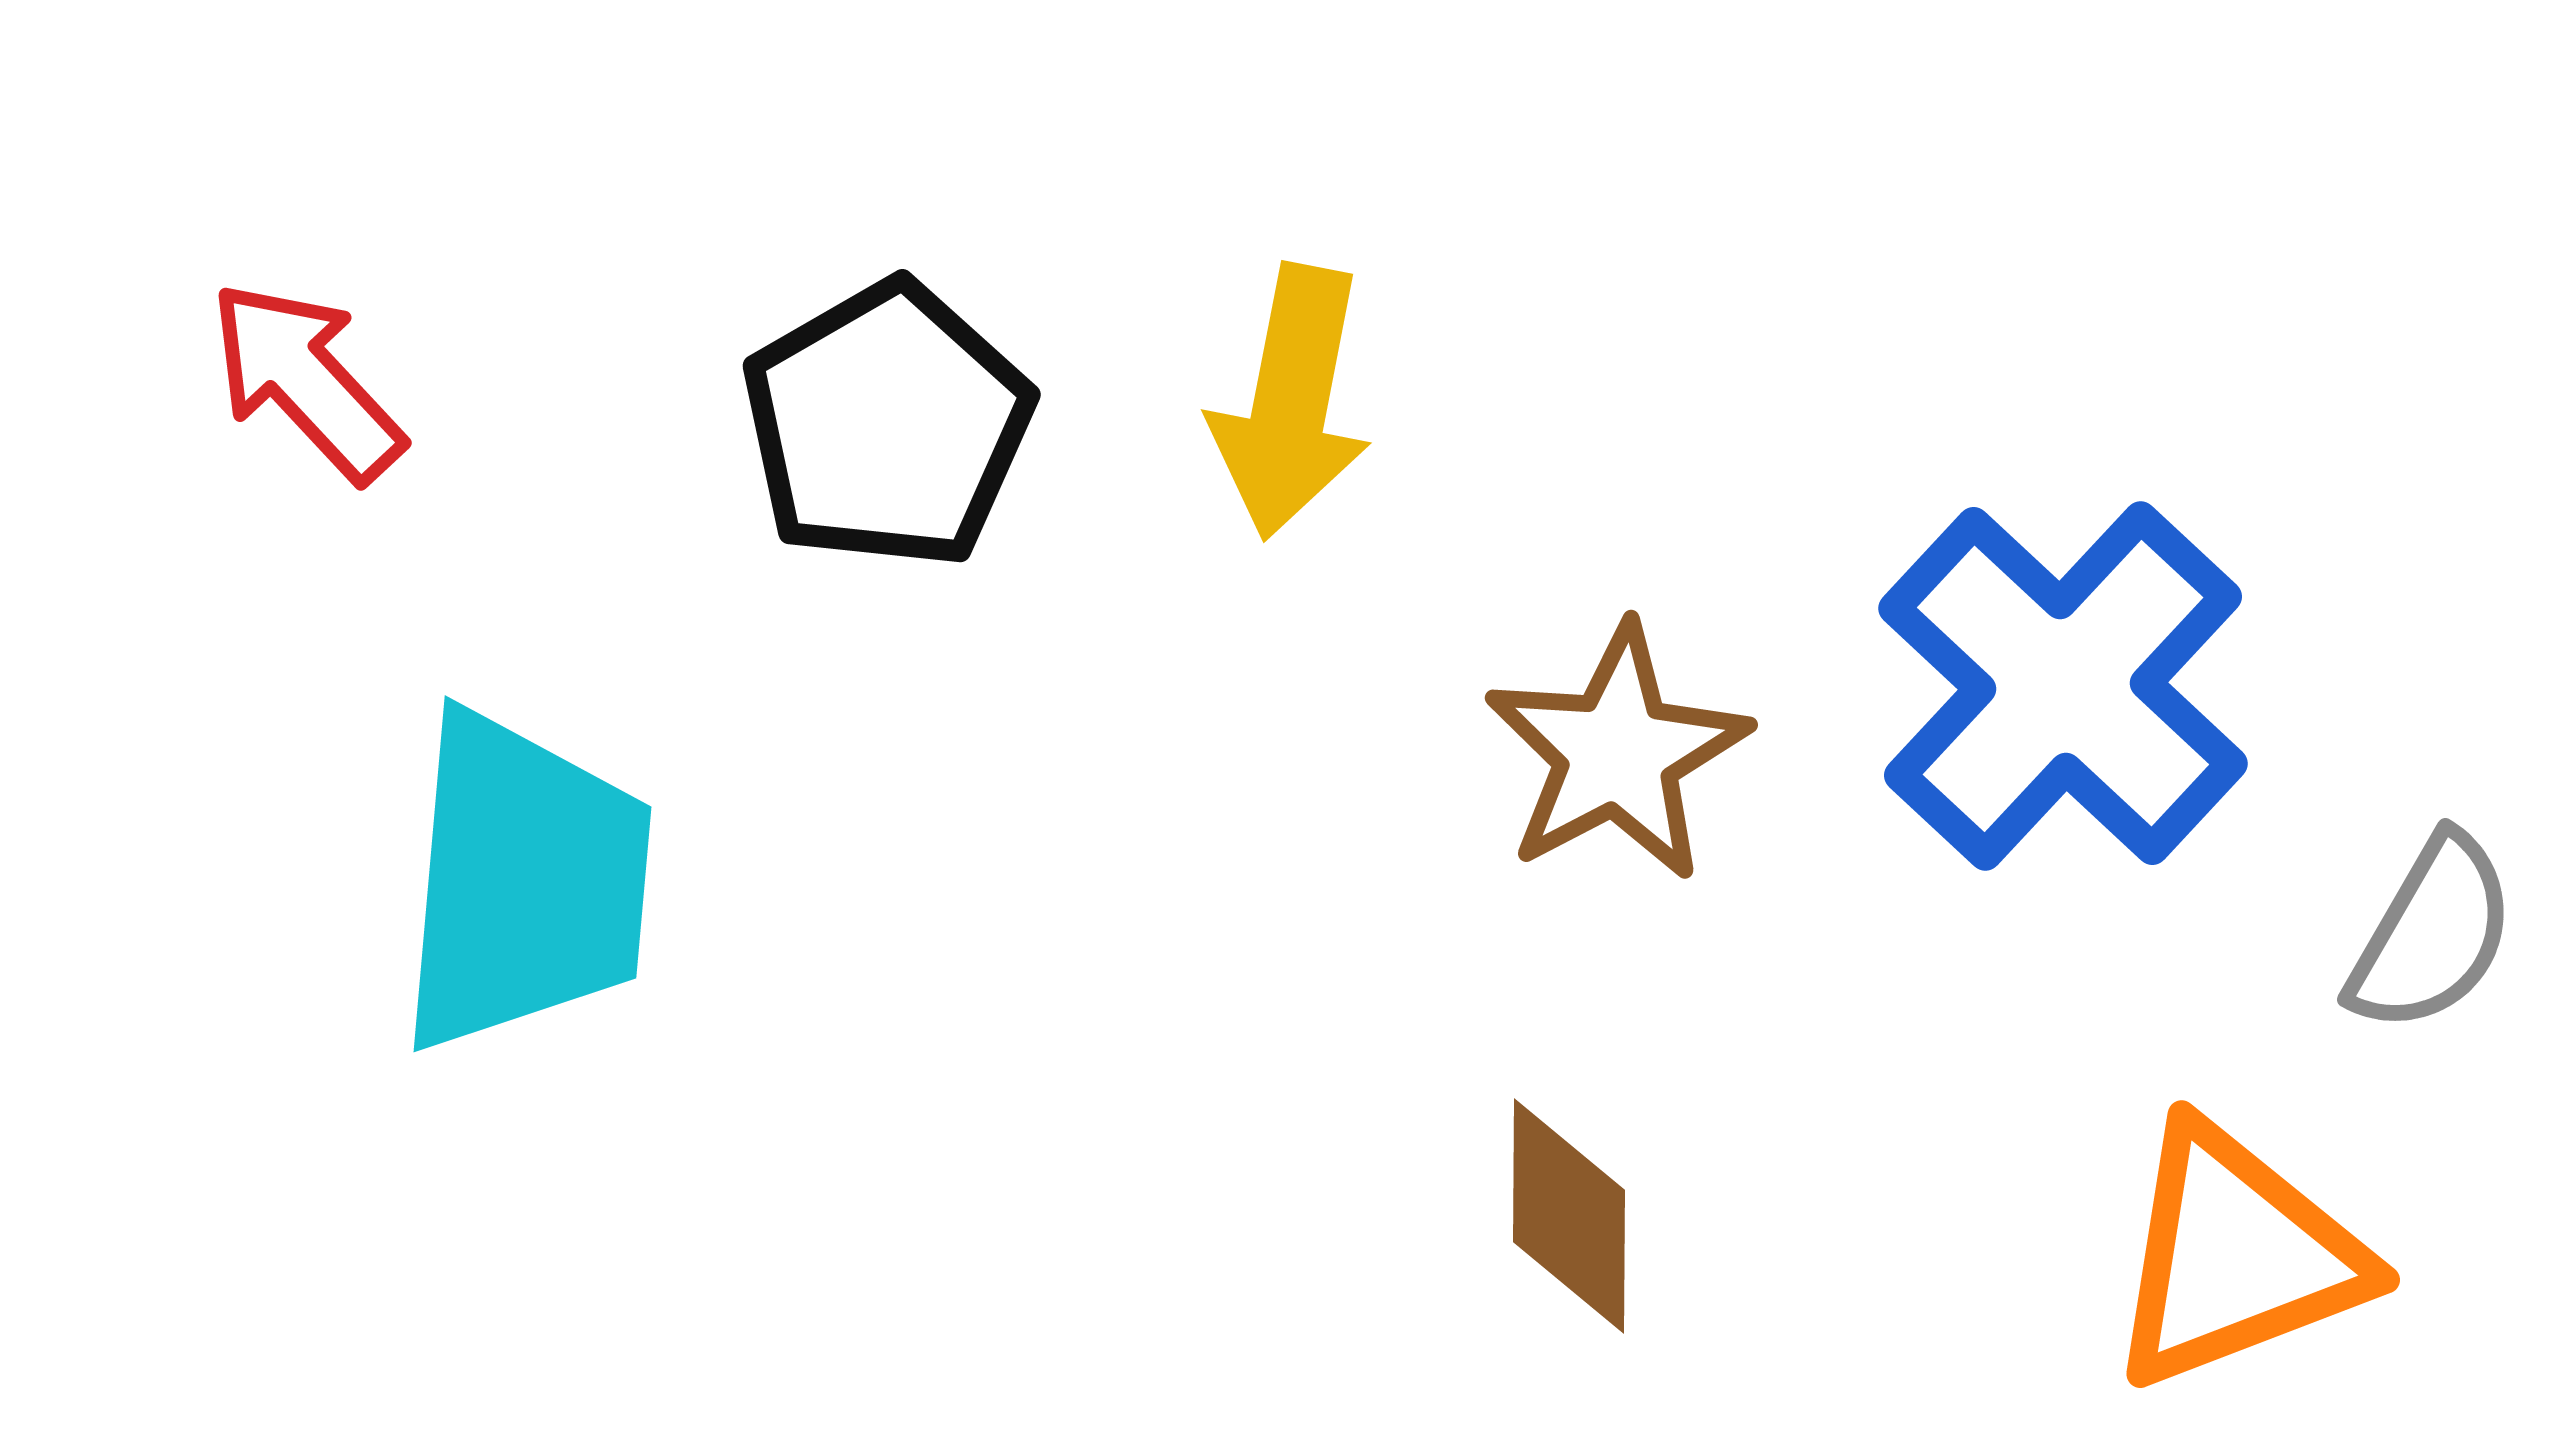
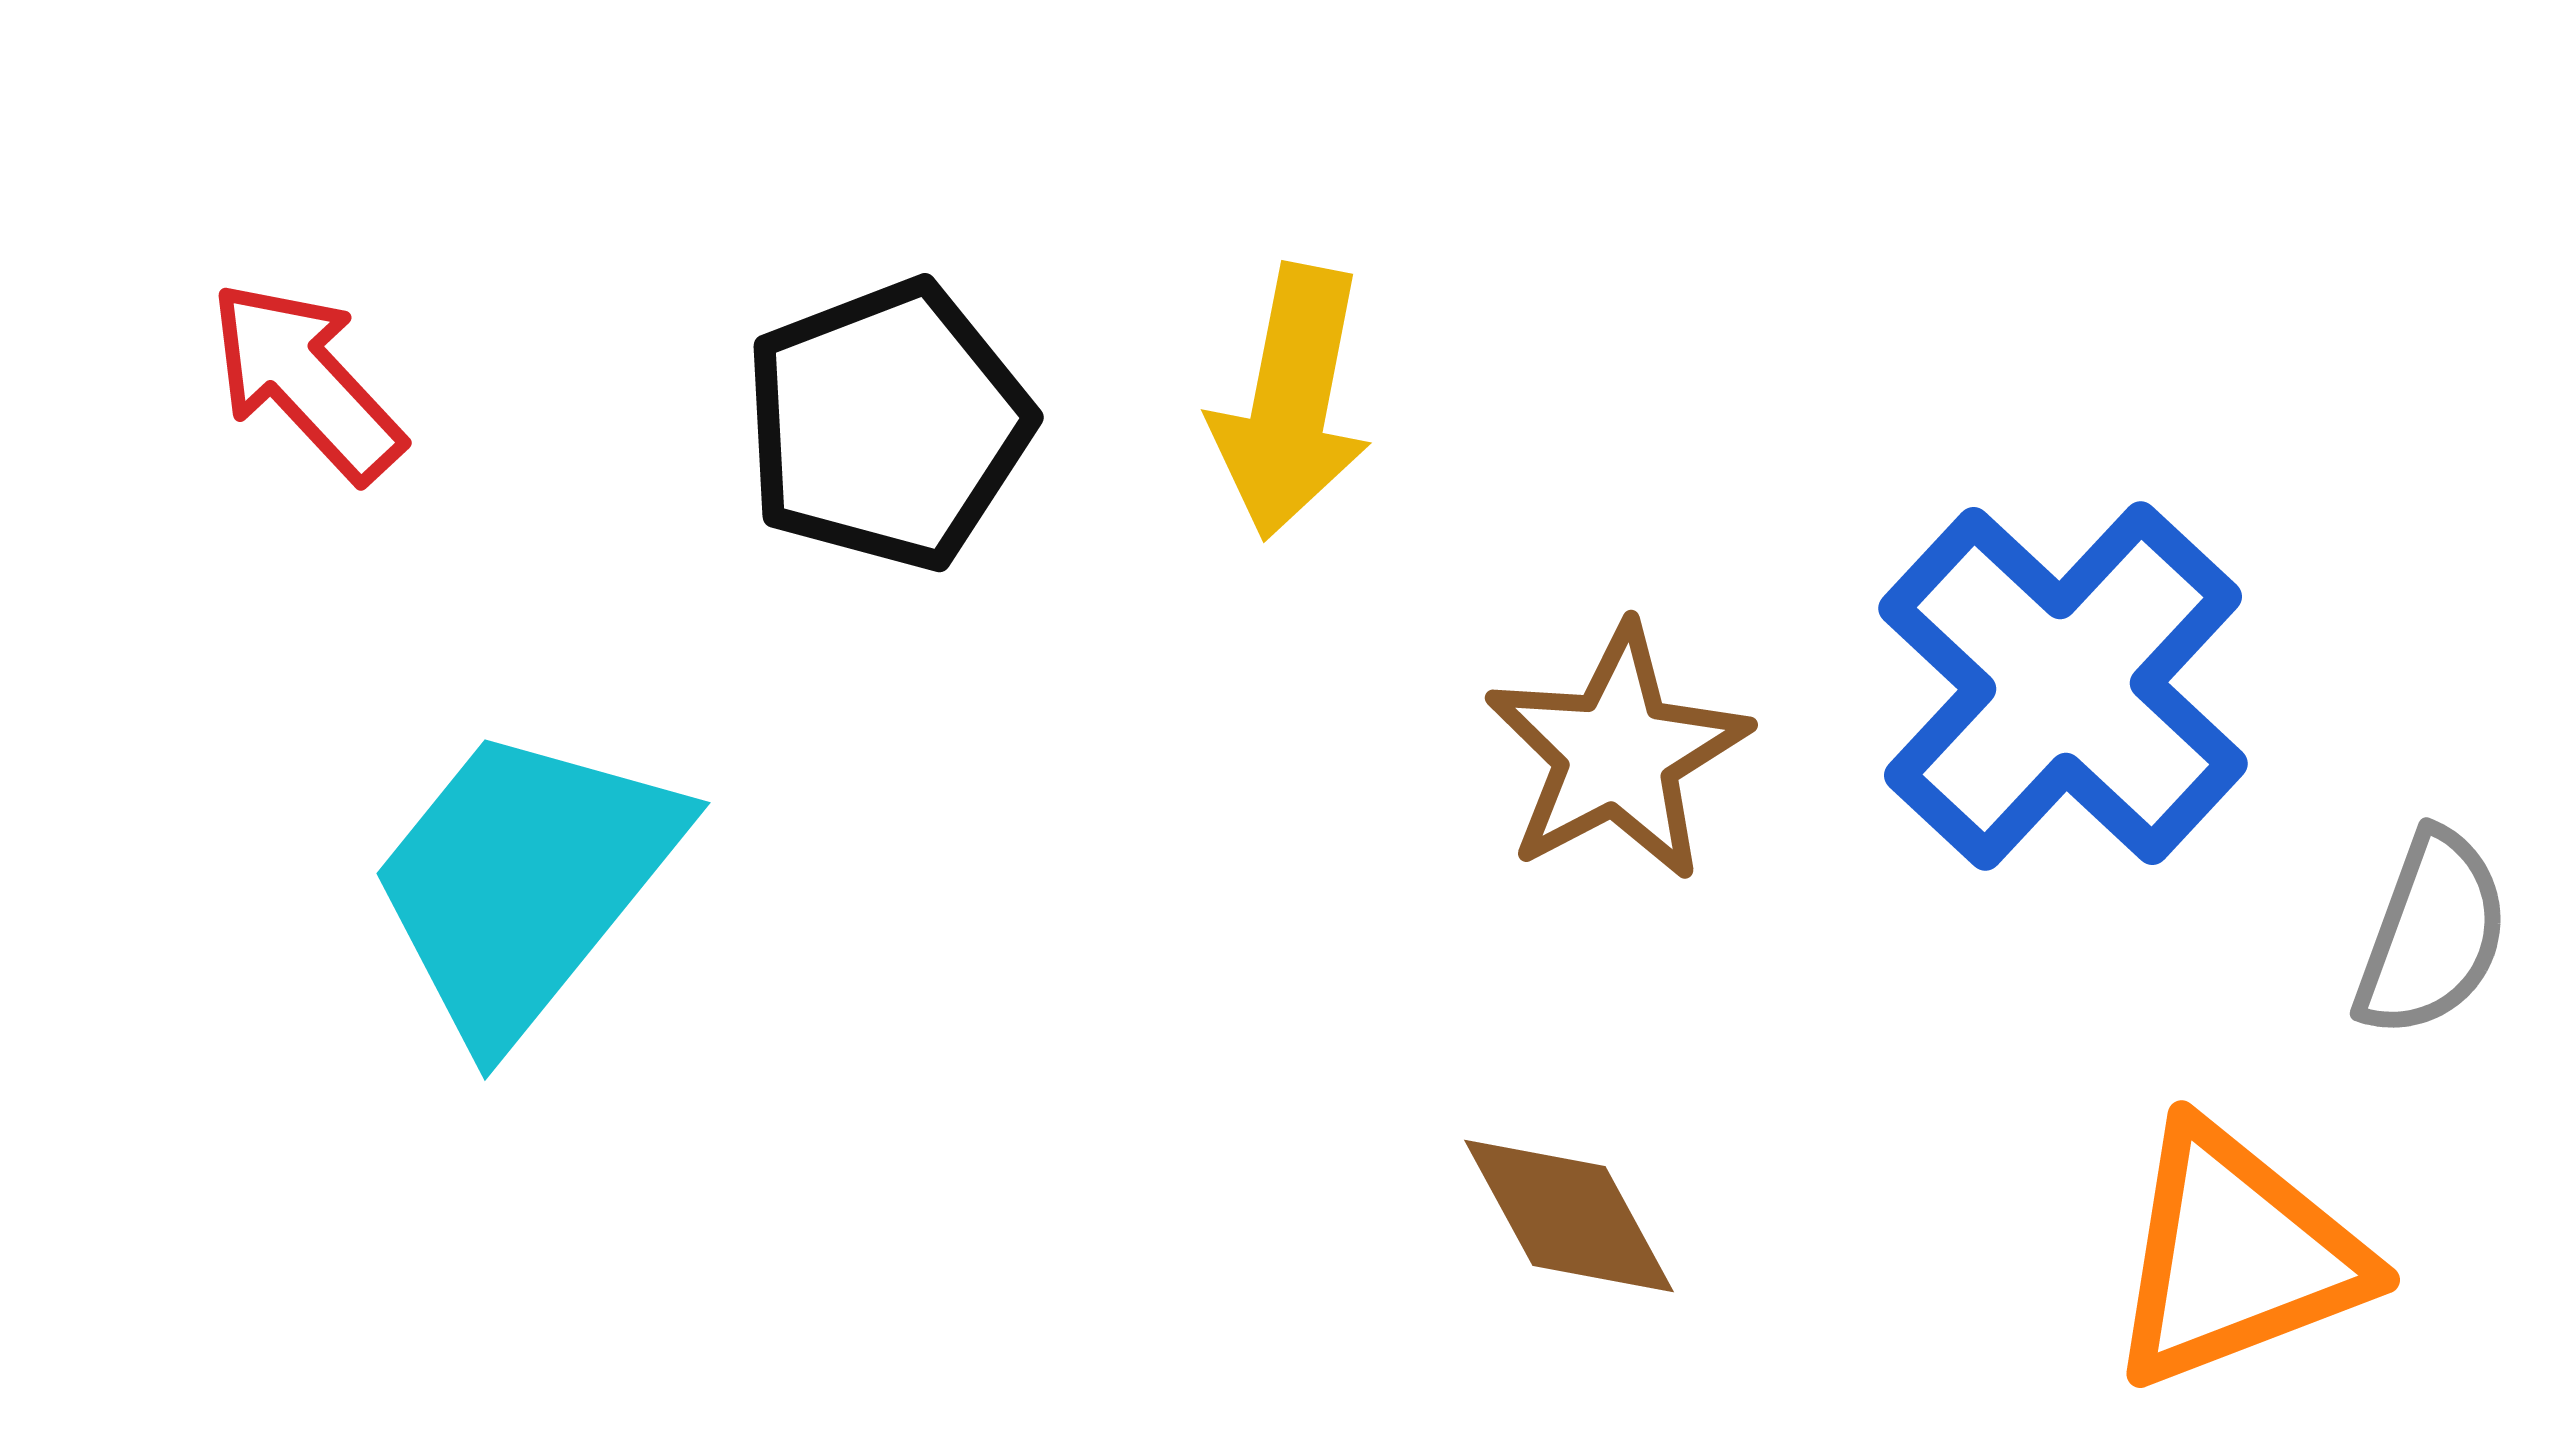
black pentagon: rotated 9 degrees clockwise
cyan trapezoid: rotated 146 degrees counterclockwise
gray semicircle: rotated 10 degrees counterclockwise
brown diamond: rotated 29 degrees counterclockwise
